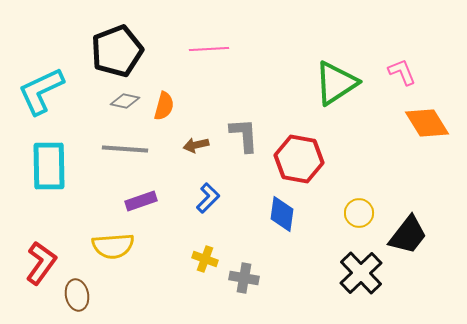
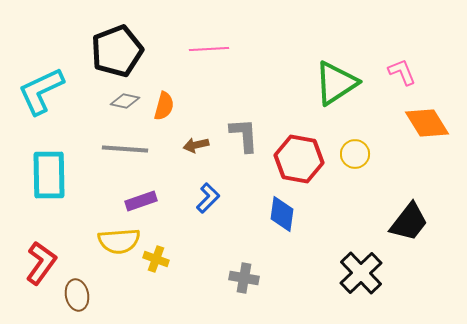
cyan rectangle: moved 9 px down
yellow circle: moved 4 px left, 59 px up
black trapezoid: moved 1 px right, 13 px up
yellow semicircle: moved 6 px right, 5 px up
yellow cross: moved 49 px left
